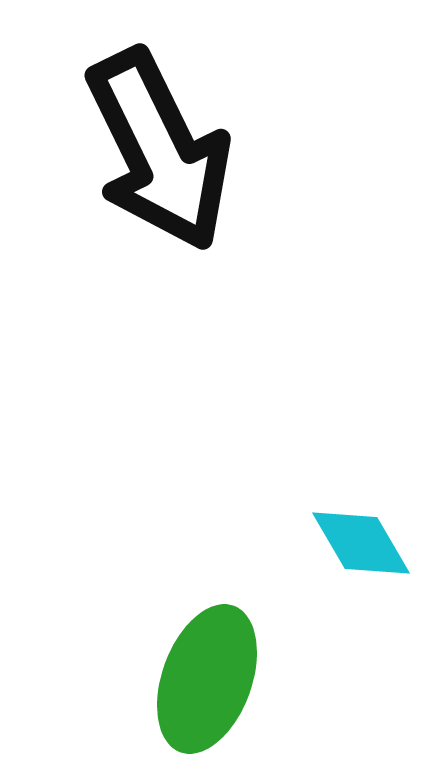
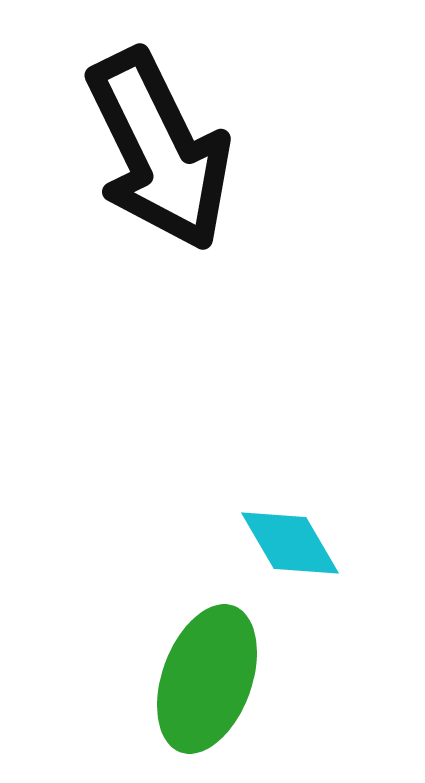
cyan diamond: moved 71 px left
